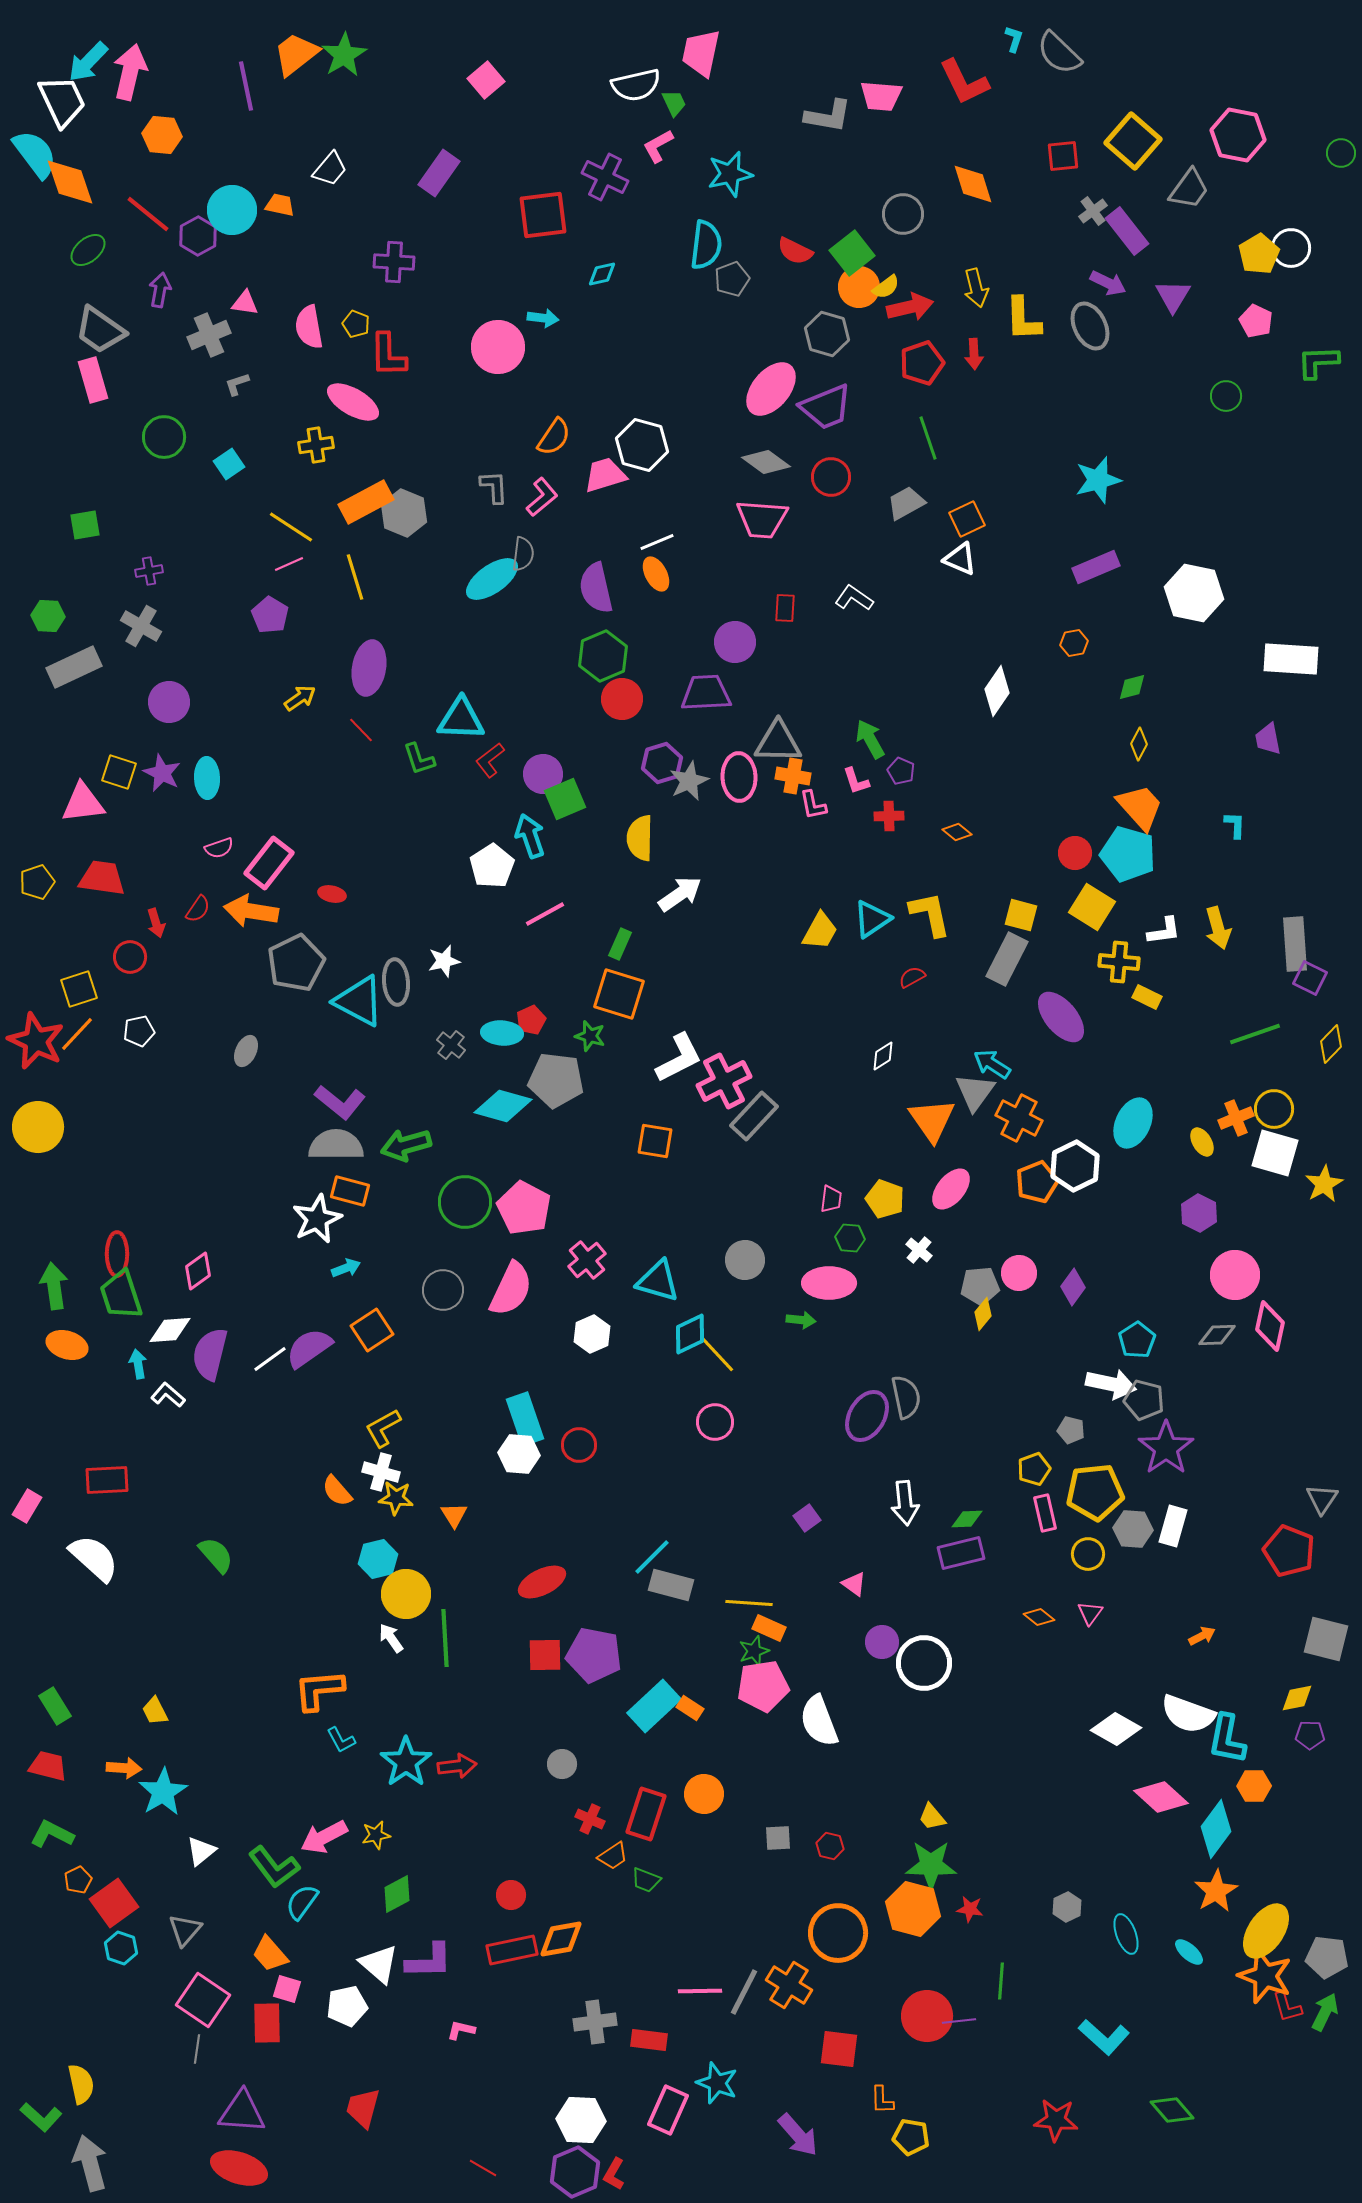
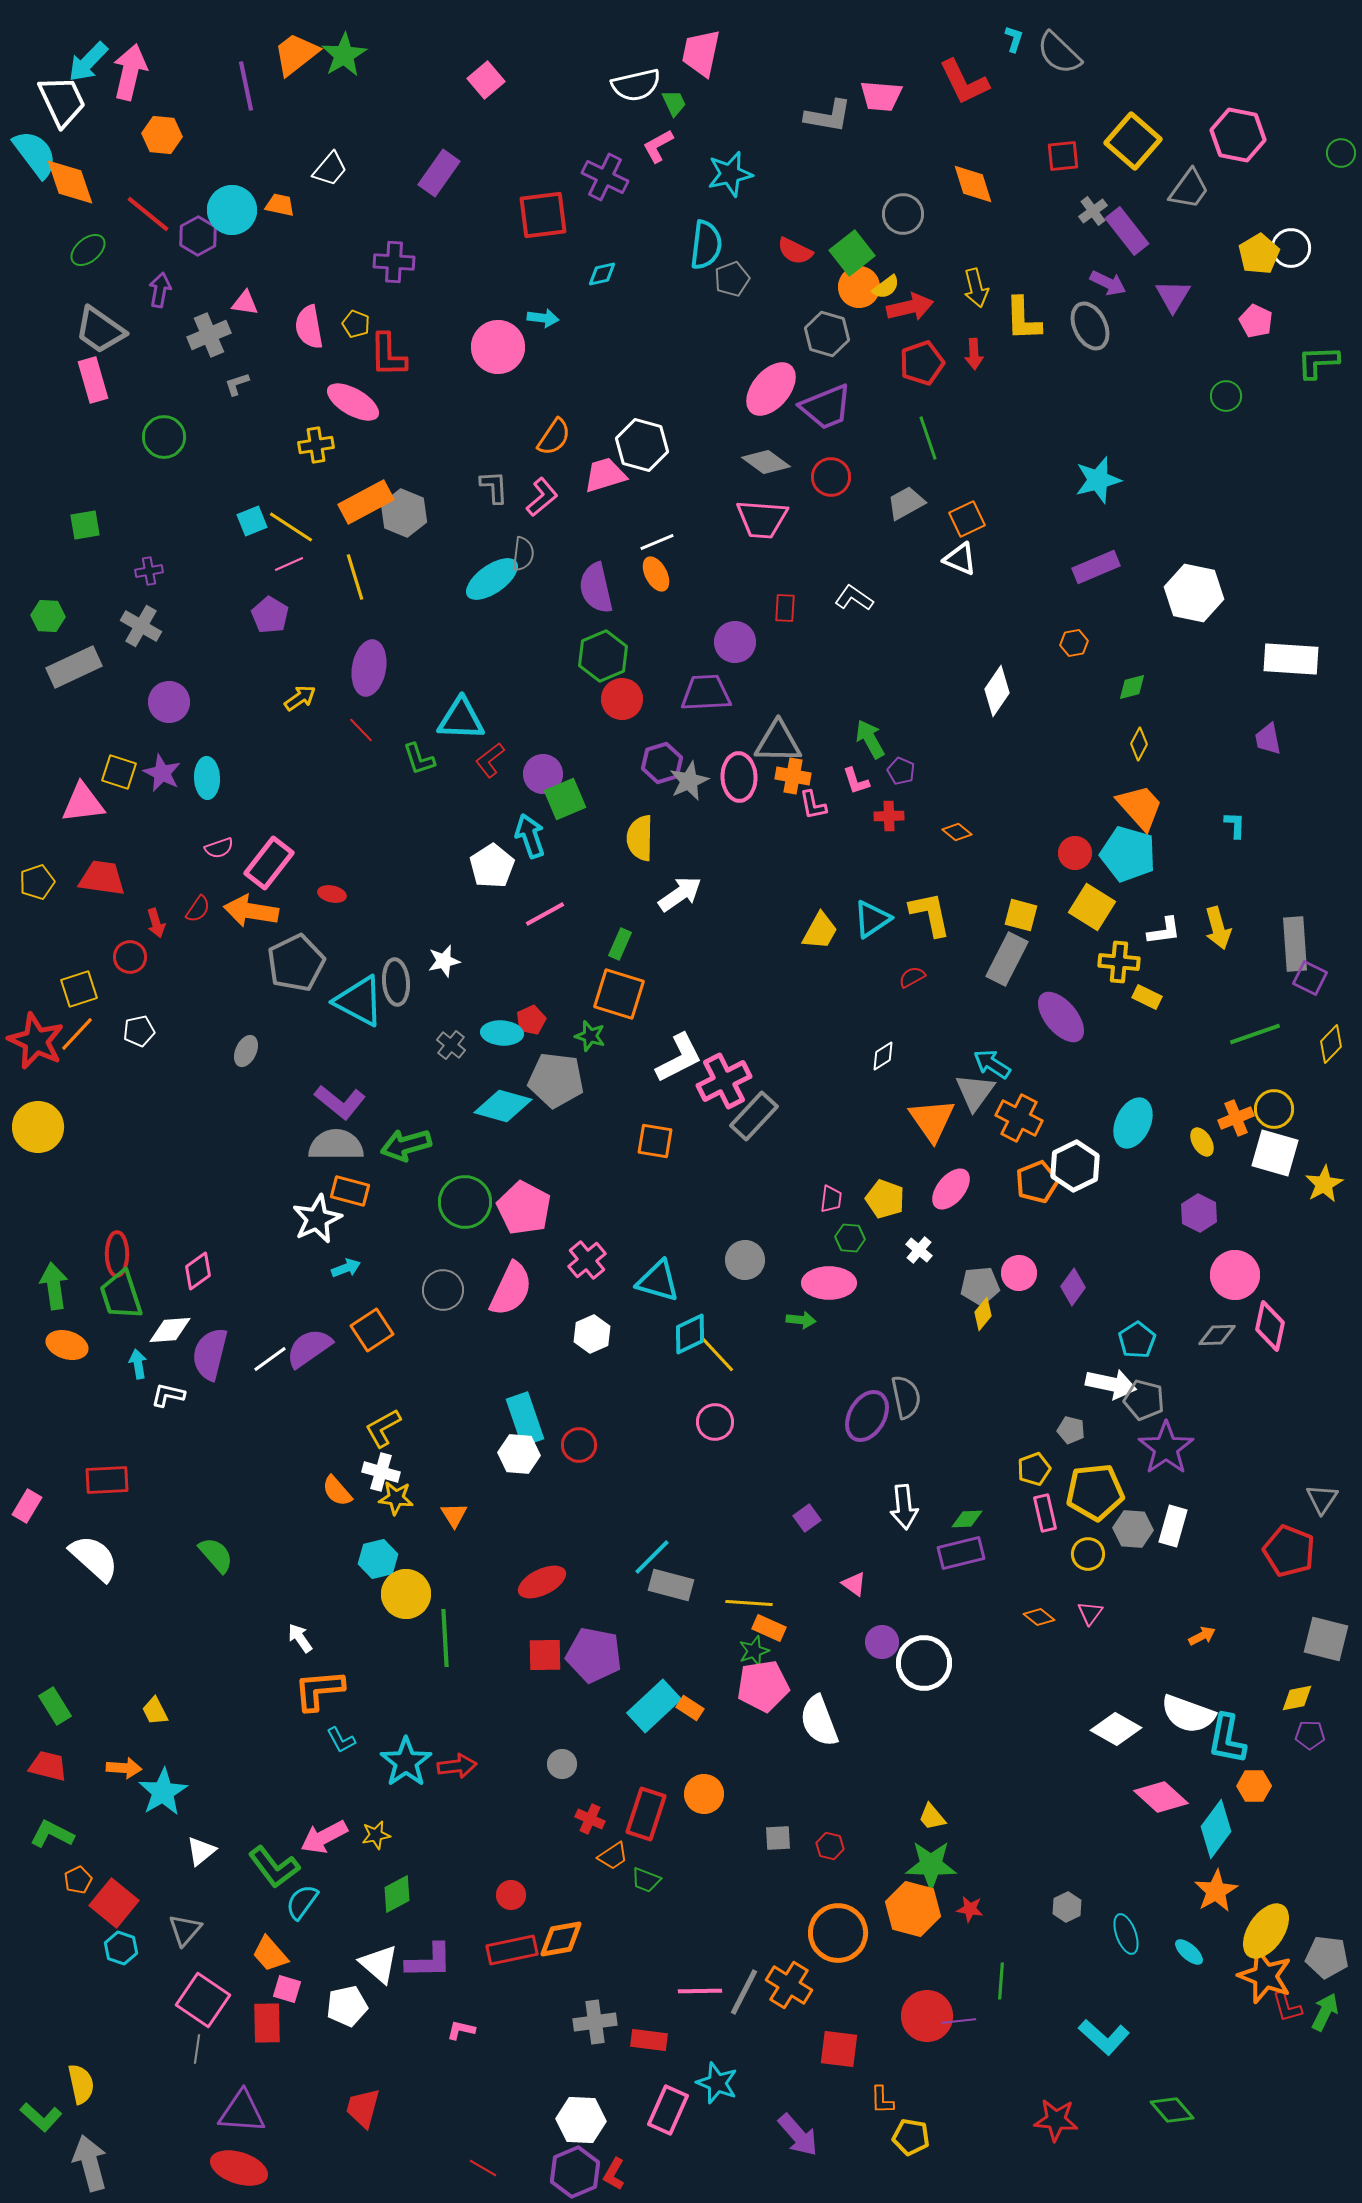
cyan square at (229, 464): moved 23 px right, 57 px down; rotated 12 degrees clockwise
white L-shape at (168, 1395): rotated 28 degrees counterclockwise
white arrow at (905, 1503): moved 1 px left, 4 px down
white arrow at (391, 1638): moved 91 px left
red square at (114, 1903): rotated 15 degrees counterclockwise
